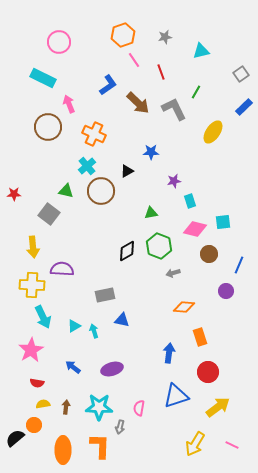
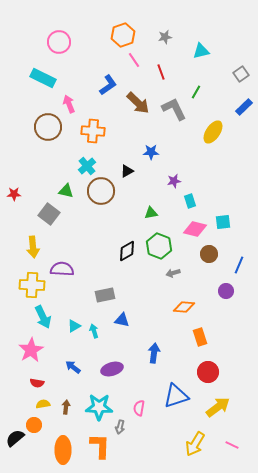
orange cross at (94, 134): moved 1 px left, 3 px up; rotated 20 degrees counterclockwise
blue arrow at (169, 353): moved 15 px left
